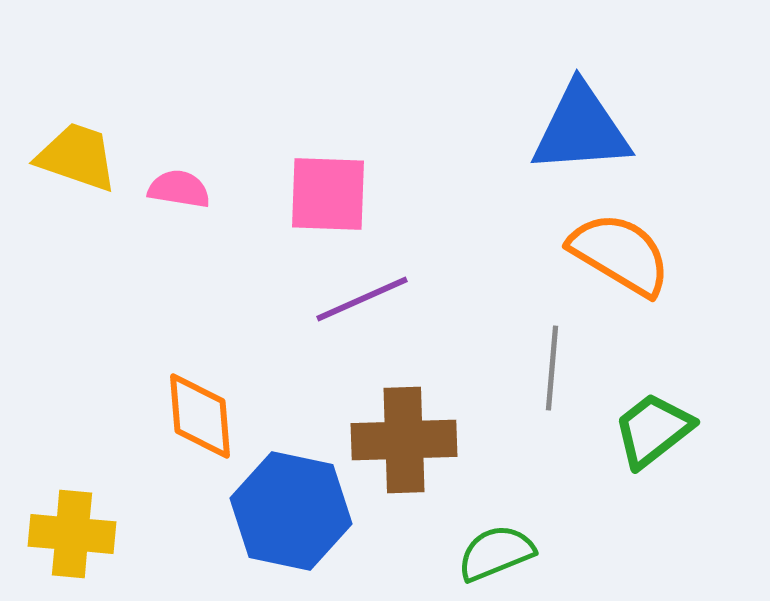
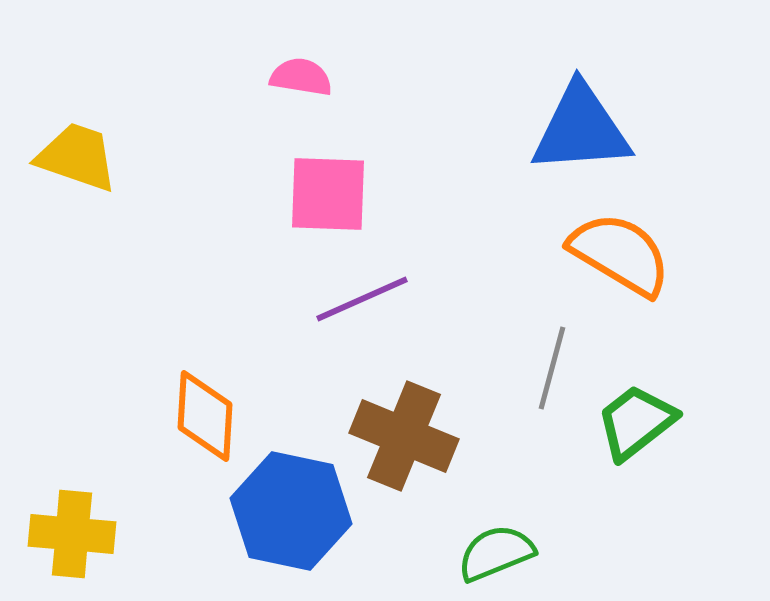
pink semicircle: moved 122 px right, 112 px up
gray line: rotated 10 degrees clockwise
orange diamond: moved 5 px right; rotated 8 degrees clockwise
green trapezoid: moved 17 px left, 8 px up
brown cross: moved 4 px up; rotated 24 degrees clockwise
